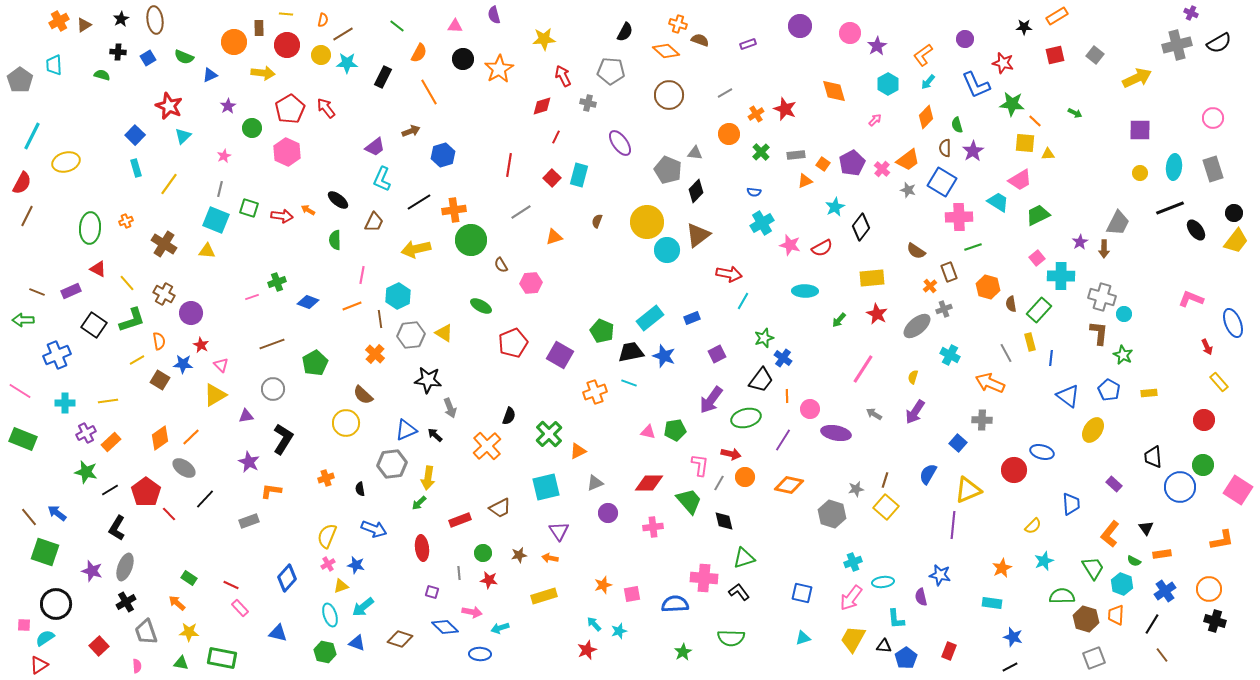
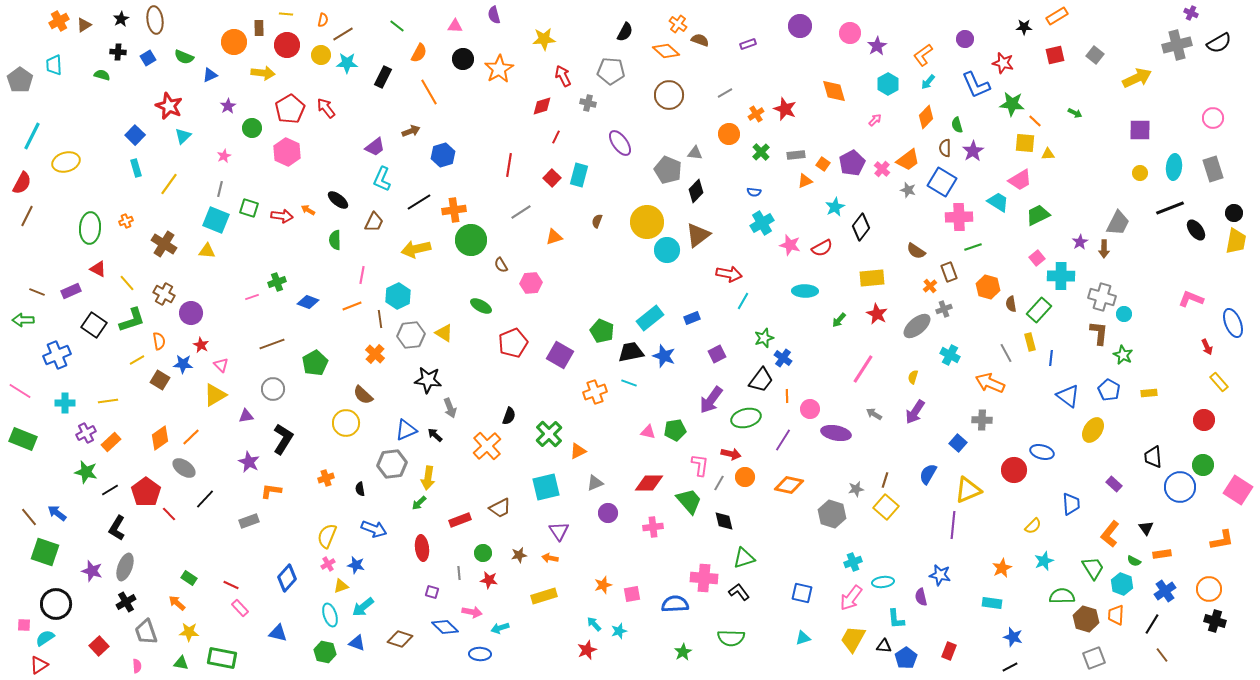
orange cross at (678, 24): rotated 18 degrees clockwise
yellow trapezoid at (1236, 241): rotated 28 degrees counterclockwise
